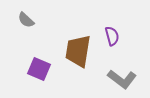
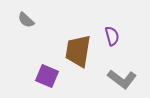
purple square: moved 8 px right, 7 px down
